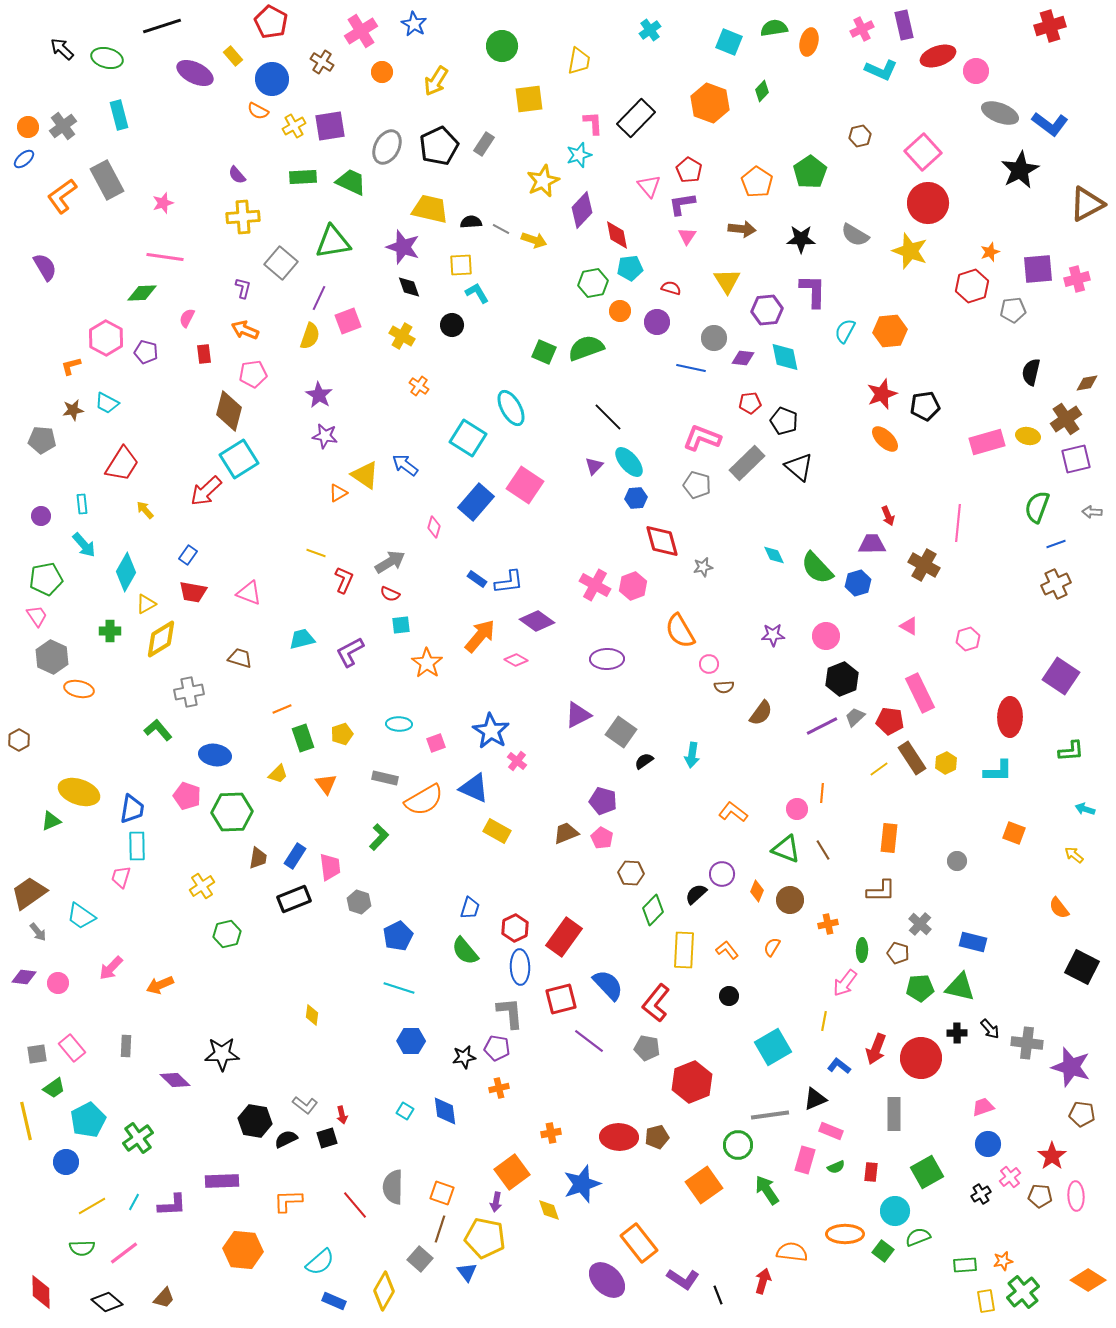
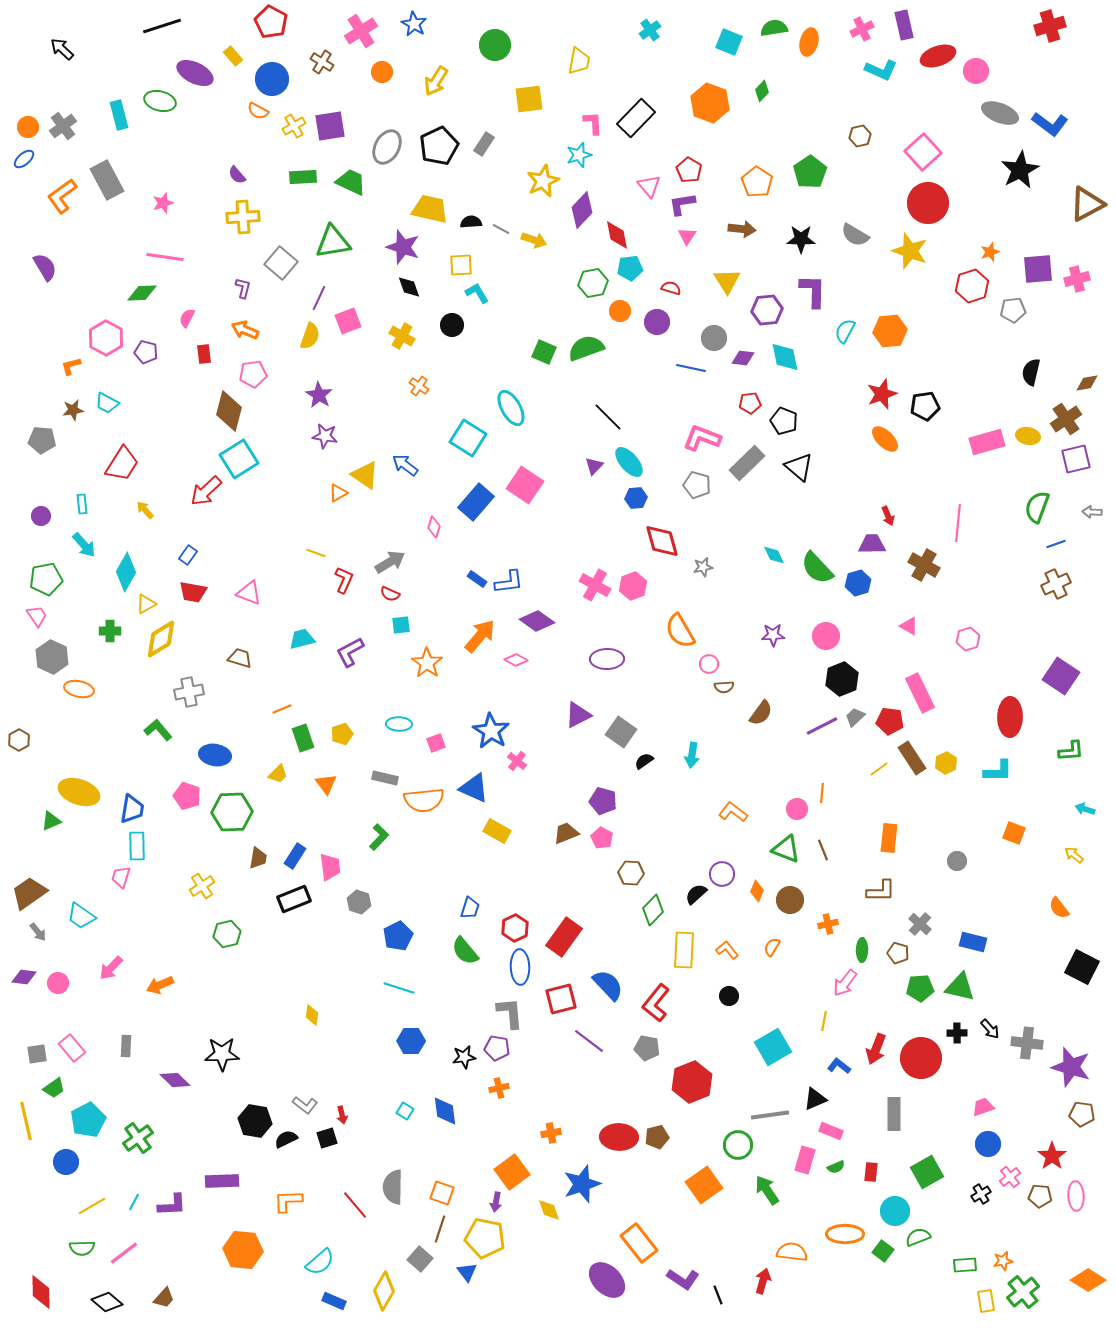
green circle at (502, 46): moved 7 px left, 1 px up
green ellipse at (107, 58): moved 53 px right, 43 px down
orange semicircle at (424, 800): rotated 24 degrees clockwise
brown line at (823, 850): rotated 10 degrees clockwise
